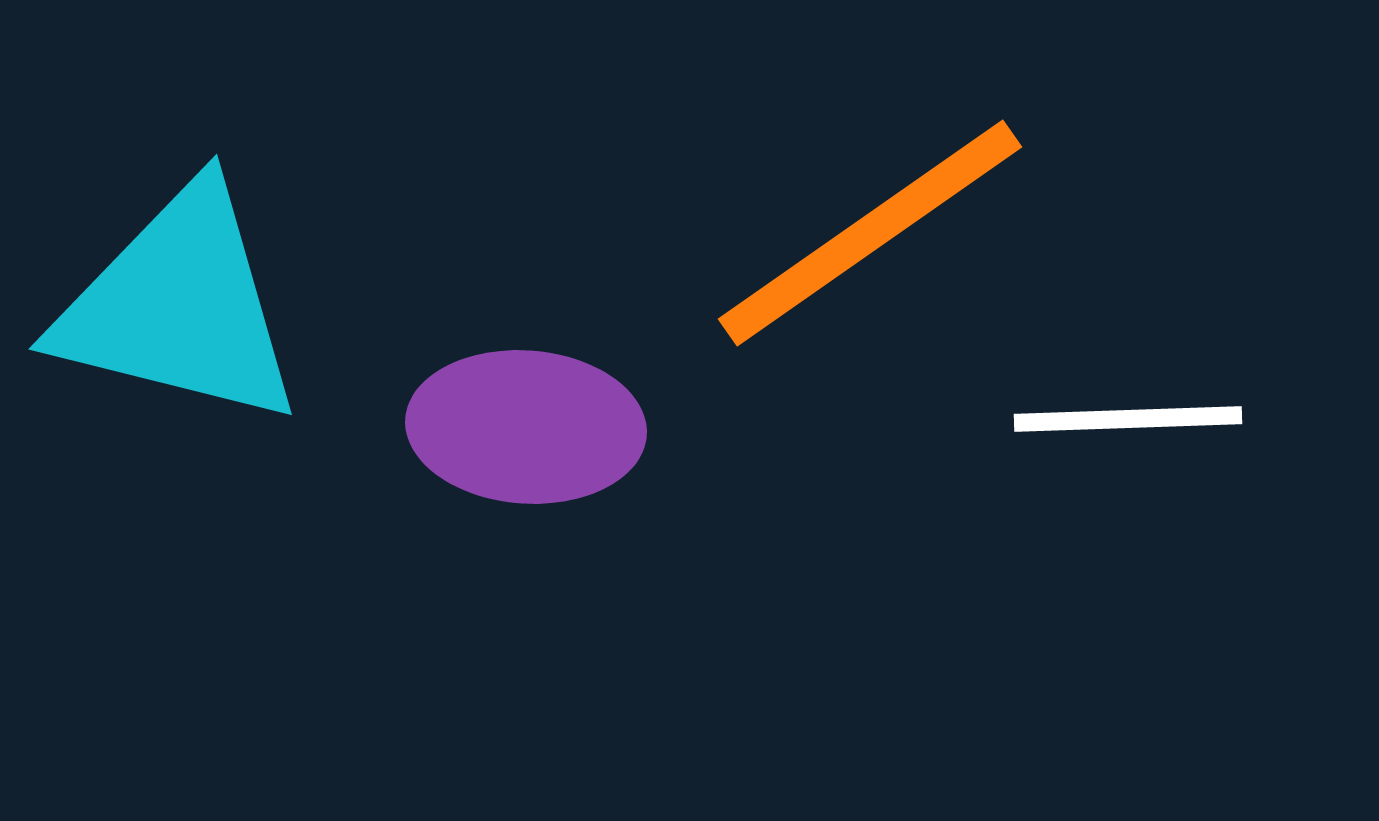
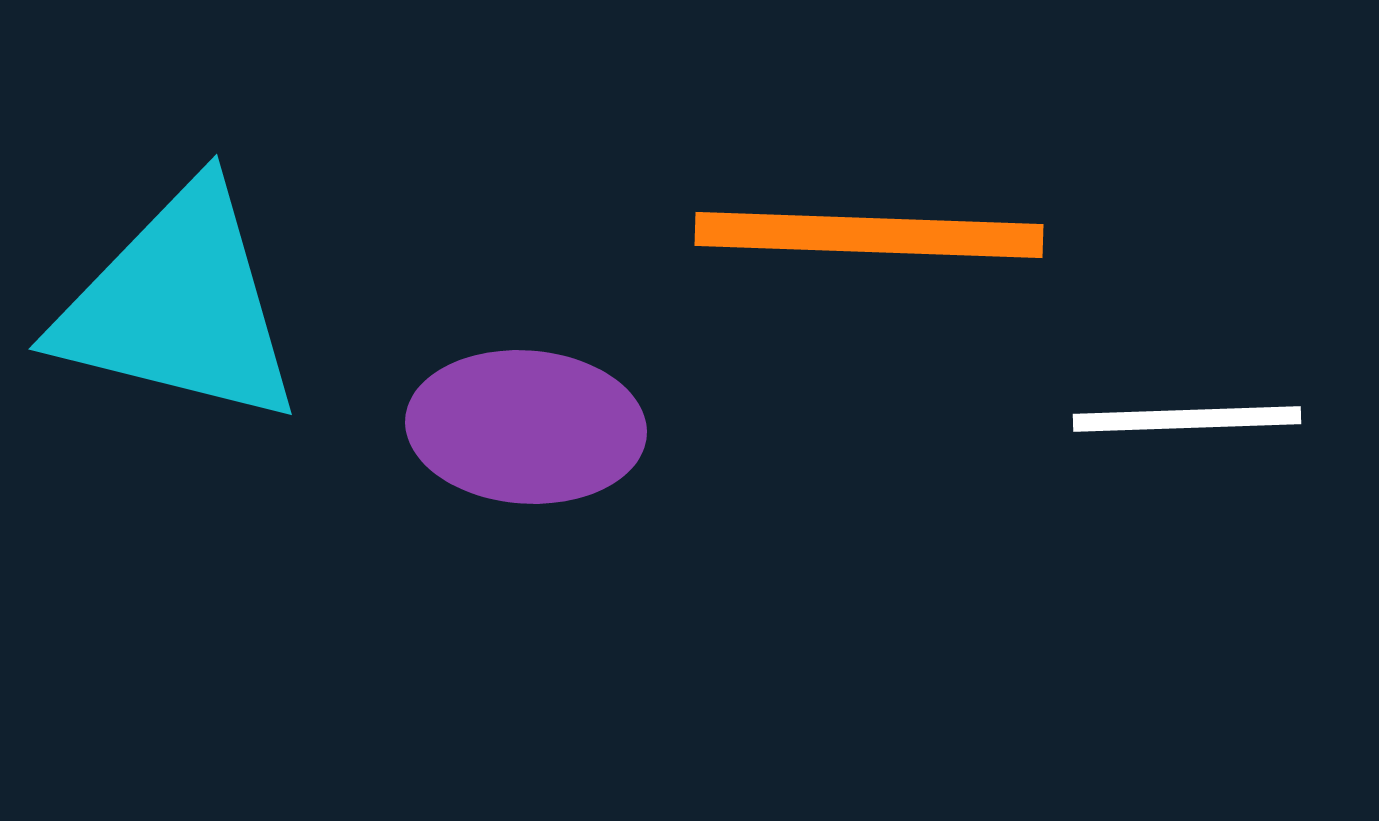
orange line: moved 1 px left, 2 px down; rotated 37 degrees clockwise
white line: moved 59 px right
